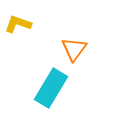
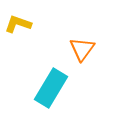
orange triangle: moved 8 px right
